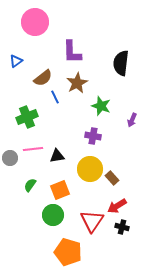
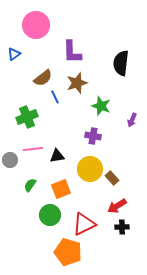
pink circle: moved 1 px right, 3 px down
blue triangle: moved 2 px left, 7 px up
brown star: rotated 10 degrees clockwise
gray circle: moved 2 px down
orange square: moved 1 px right, 1 px up
green circle: moved 3 px left
red triangle: moved 8 px left, 3 px down; rotated 30 degrees clockwise
black cross: rotated 16 degrees counterclockwise
